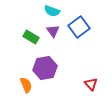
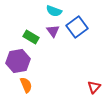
cyan semicircle: moved 2 px right
blue square: moved 2 px left
purple hexagon: moved 27 px left, 7 px up
red triangle: moved 3 px right, 3 px down; rotated 24 degrees clockwise
